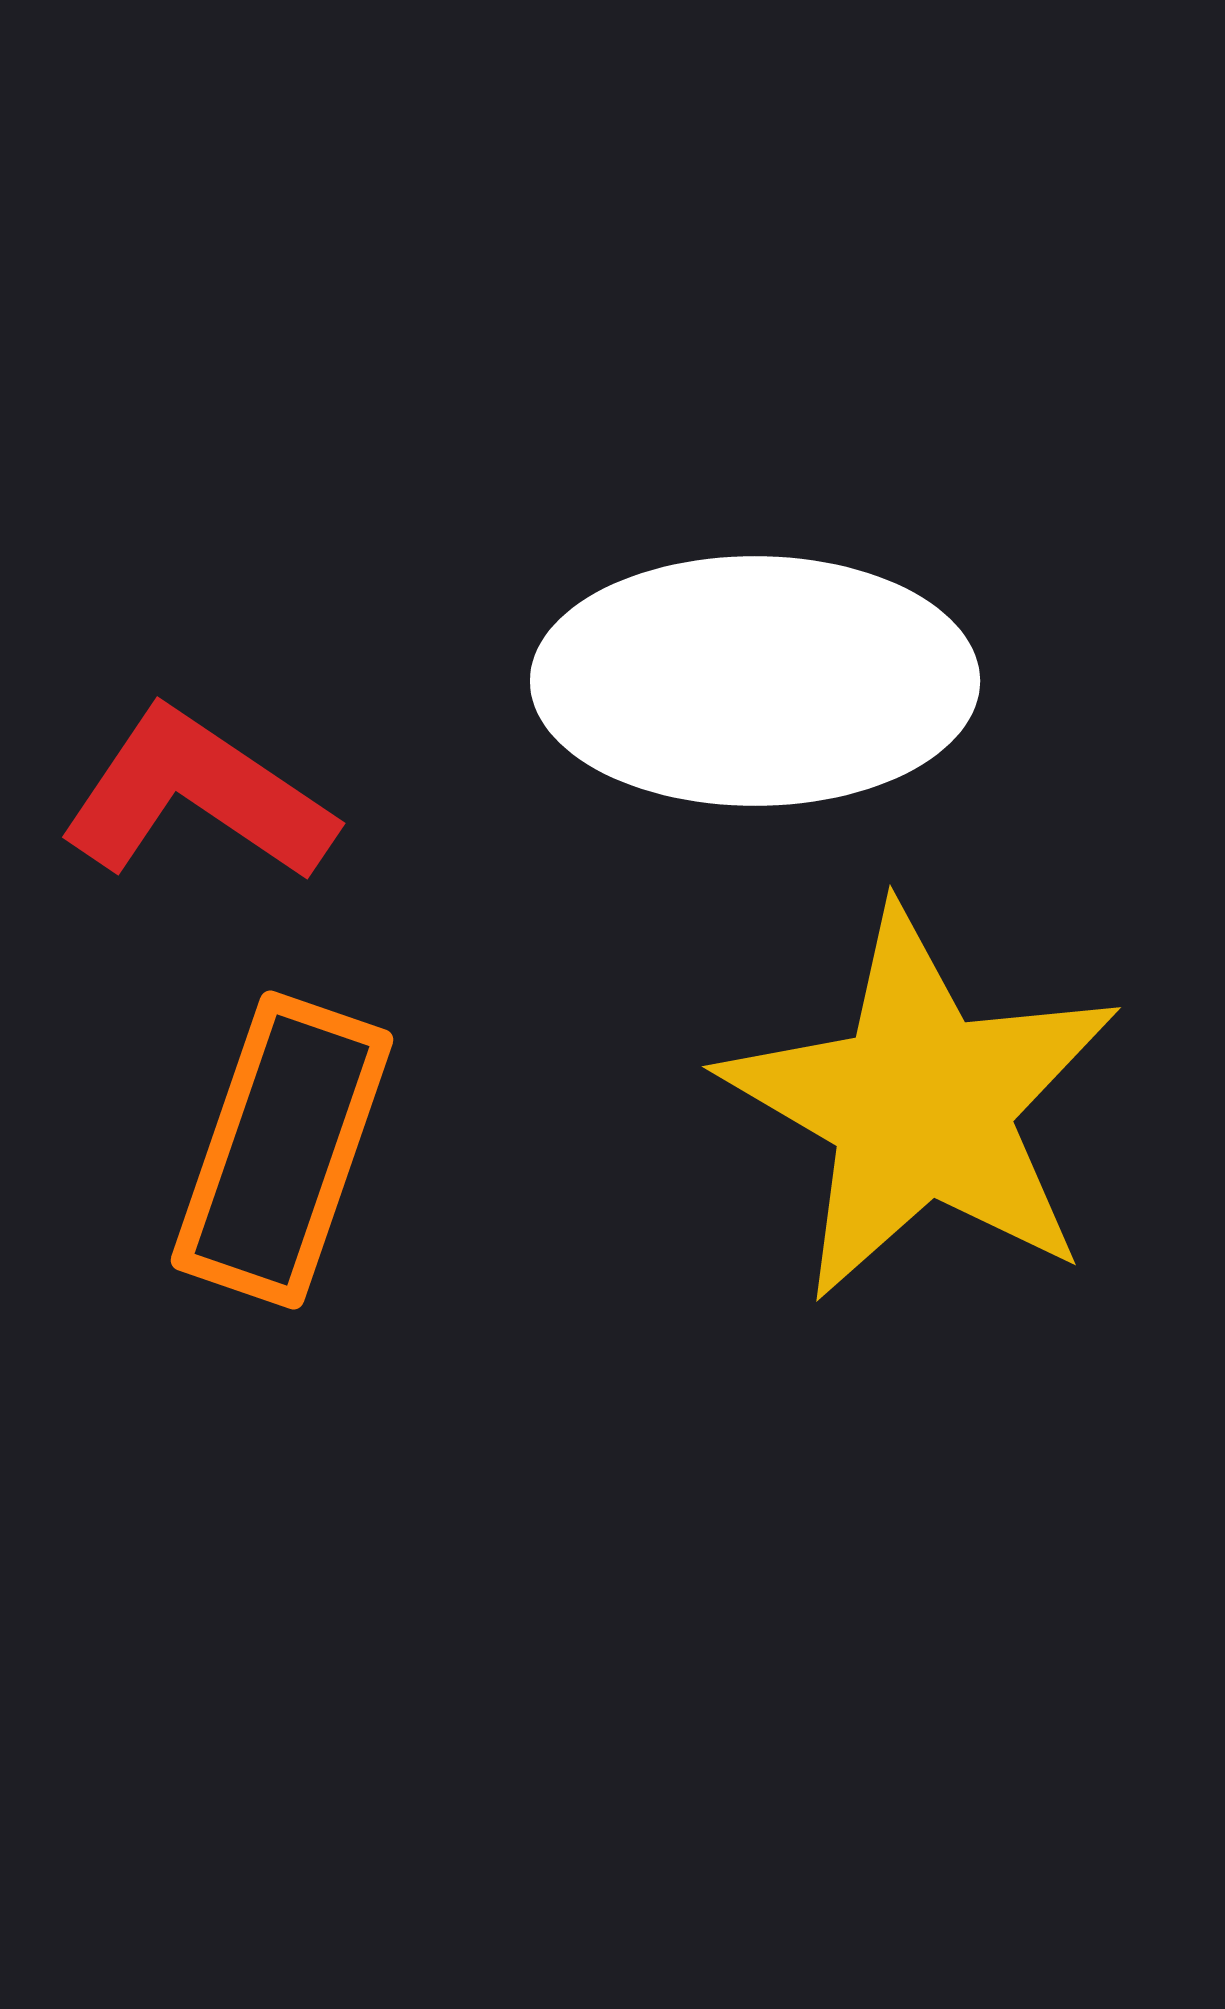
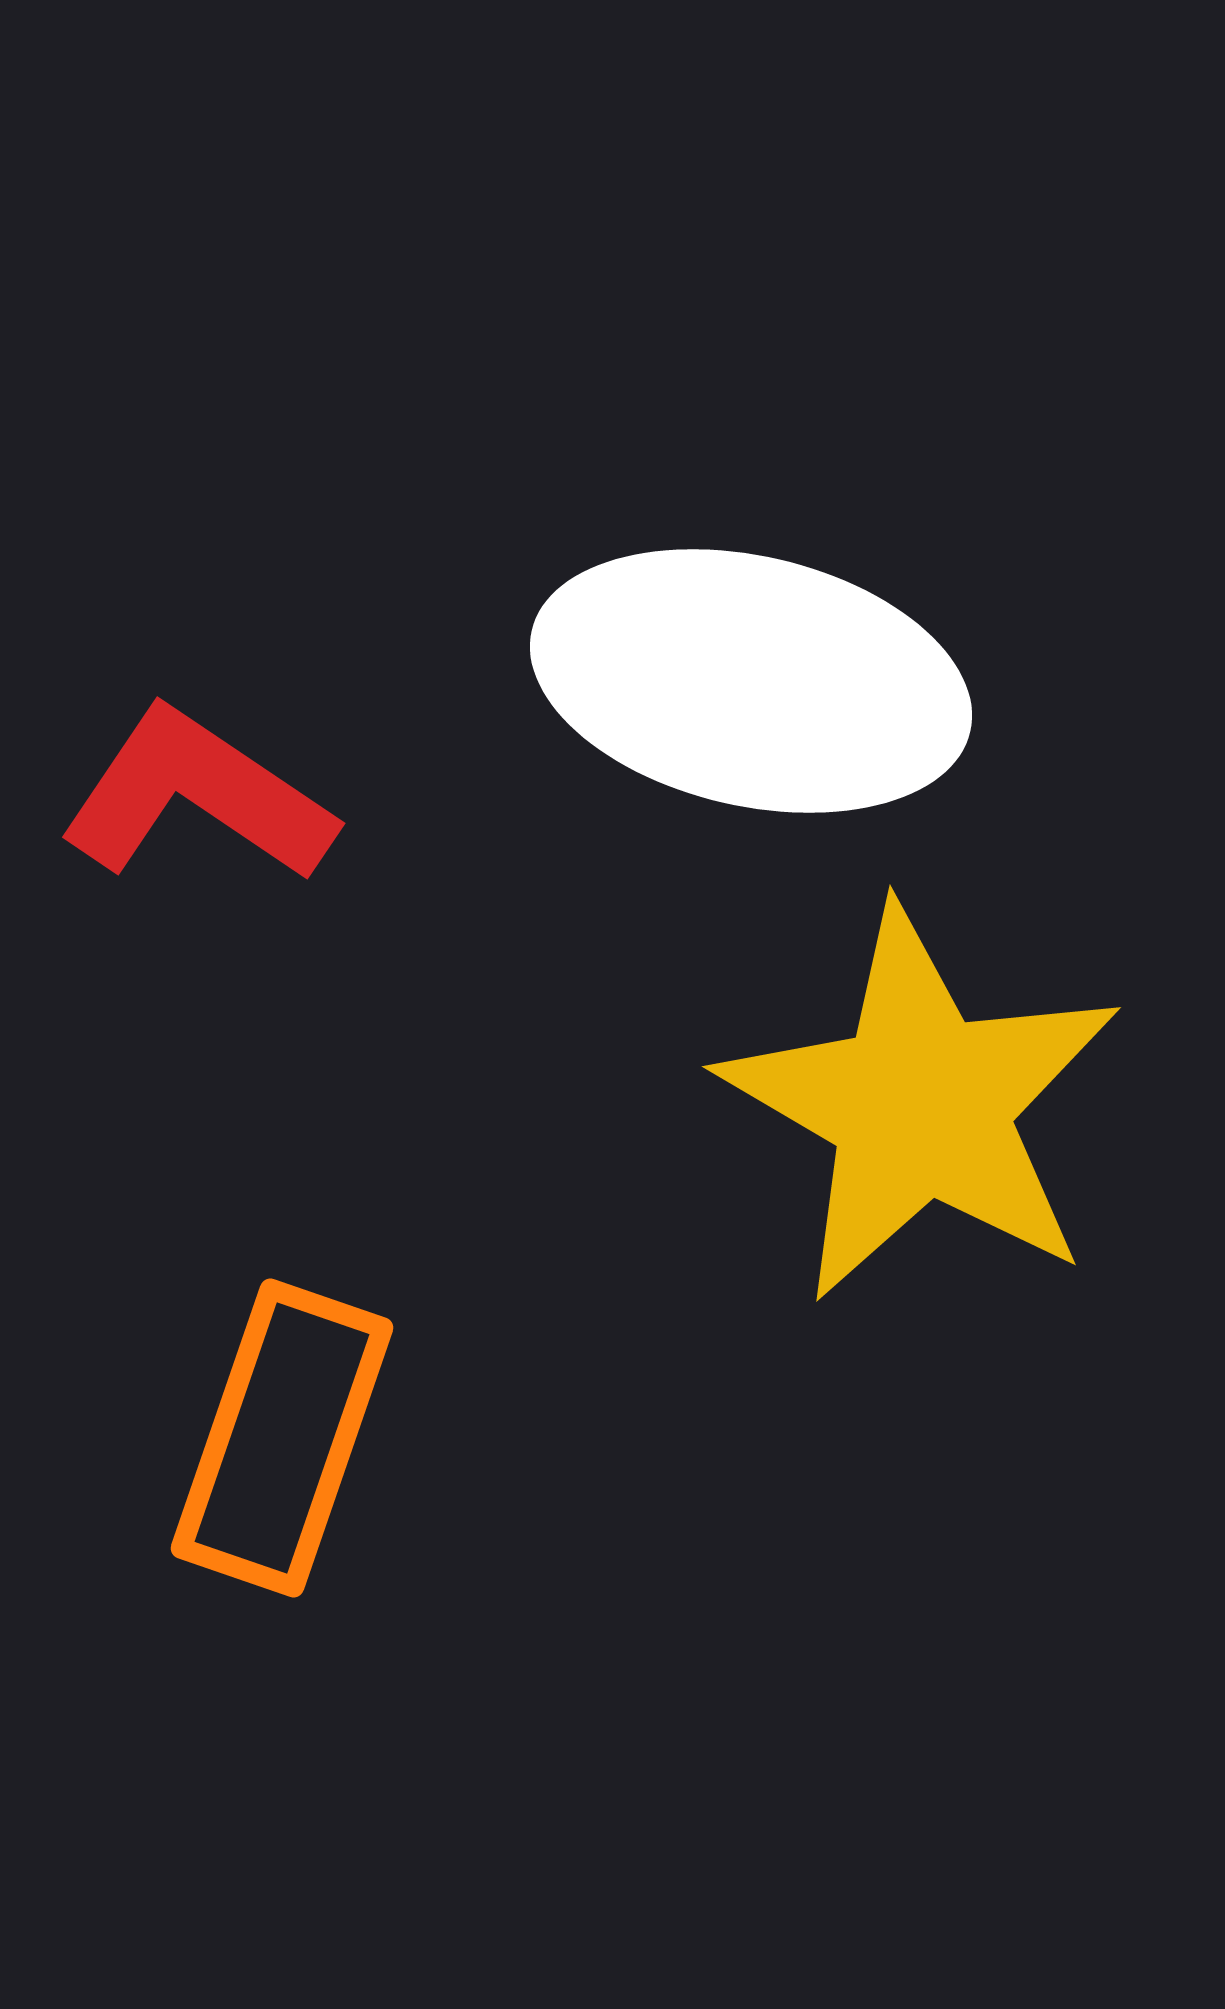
white ellipse: moved 4 px left; rotated 13 degrees clockwise
orange rectangle: moved 288 px down
